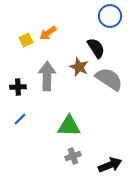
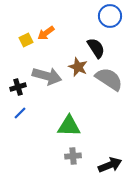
orange arrow: moved 2 px left
brown star: moved 1 px left
gray arrow: rotated 104 degrees clockwise
black cross: rotated 14 degrees counterclockwise
blue line: moved 6 px up
gray cross: rotated 14 degrees clockwise
